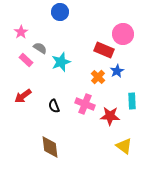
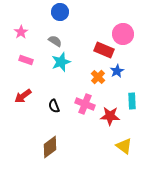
gray semicircle: moved 15 px right, 7 px up
pink rectangle: rotated 24 degrees counterclockwise
brown diamond: rotated 60 degrees clockwise
